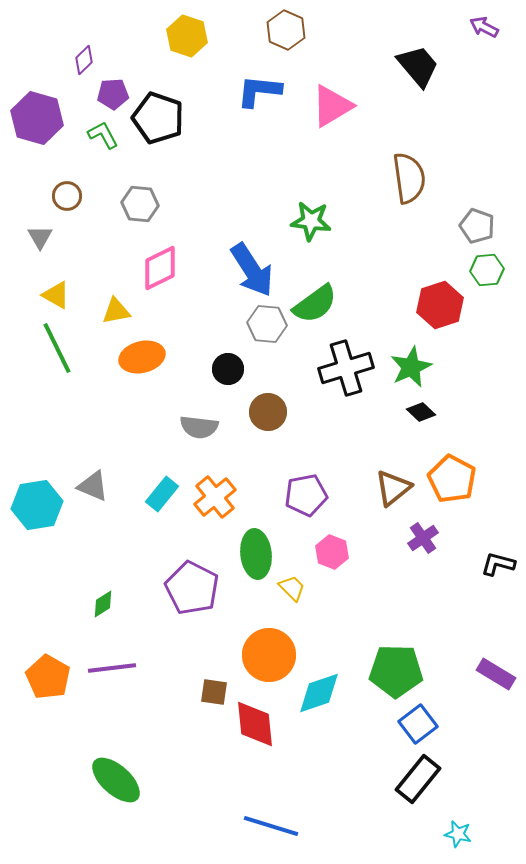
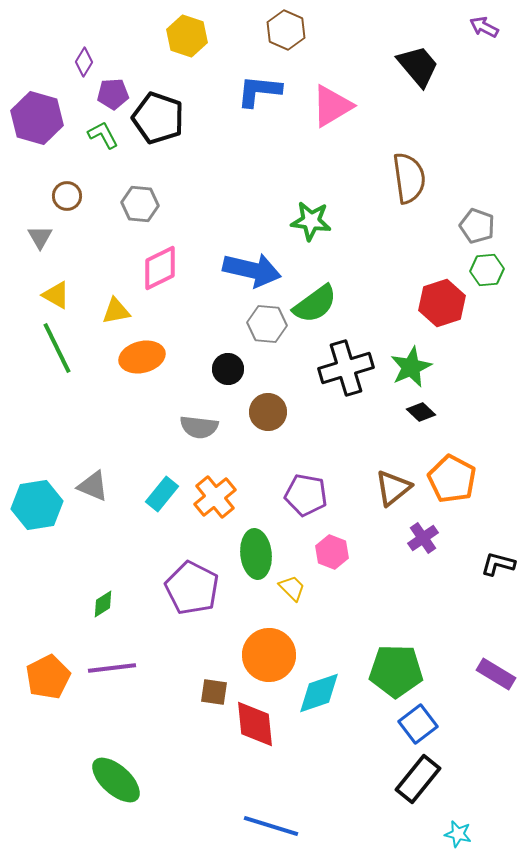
purple diamond at (84, 60): moved 2 px down; rotated 16 degrees counterclockwise
blue arrow at (252, 270): rotated 44 degrees counterclockwise
red hexagon at (440, 305): moved 2 px right, 2 px up
purple pentagon at (306, 495): rotated 21 degrees clockwise
orange pentagon at (48, 677): rotated 15 degrees clockwise
